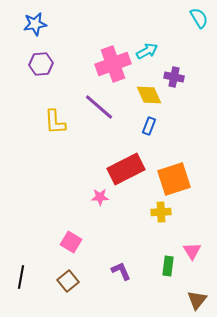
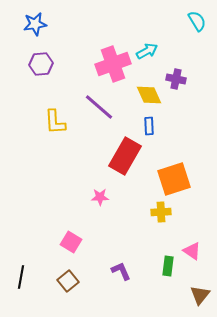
cyan semicircle: moved 2 px left, 3 px down
purple cross: moved 2 px right, 2 px down
blue rectangle: rotated 24 degrees counterclockwise
red rectangle: moved 1 px left, 13 px up; rotated 33 degrees counterclockwise
pink triangle: rotated 24 degrees counterclockwise
brown triangle: moved 3 px right, 5 px up
